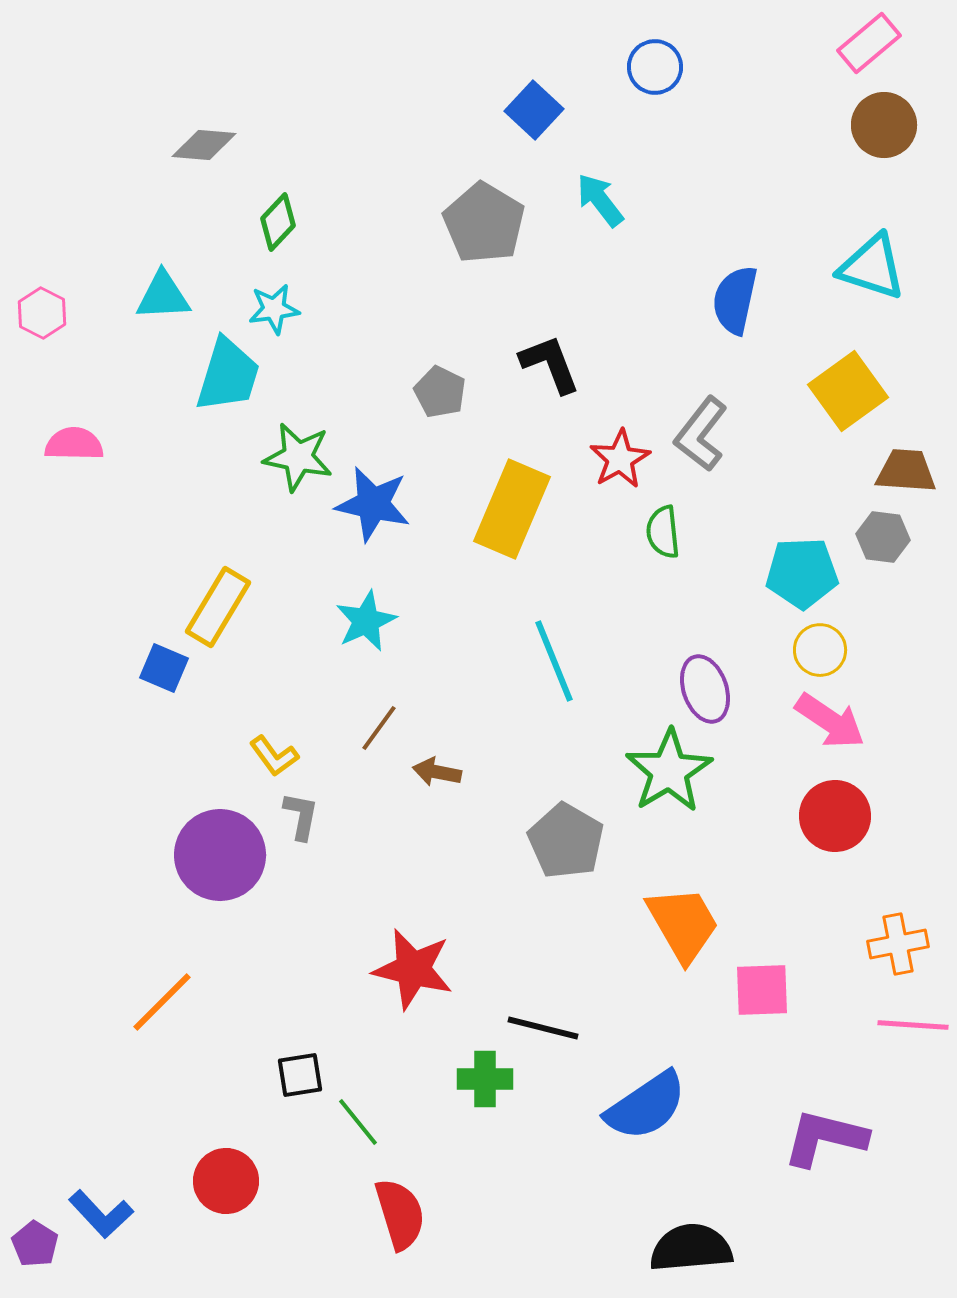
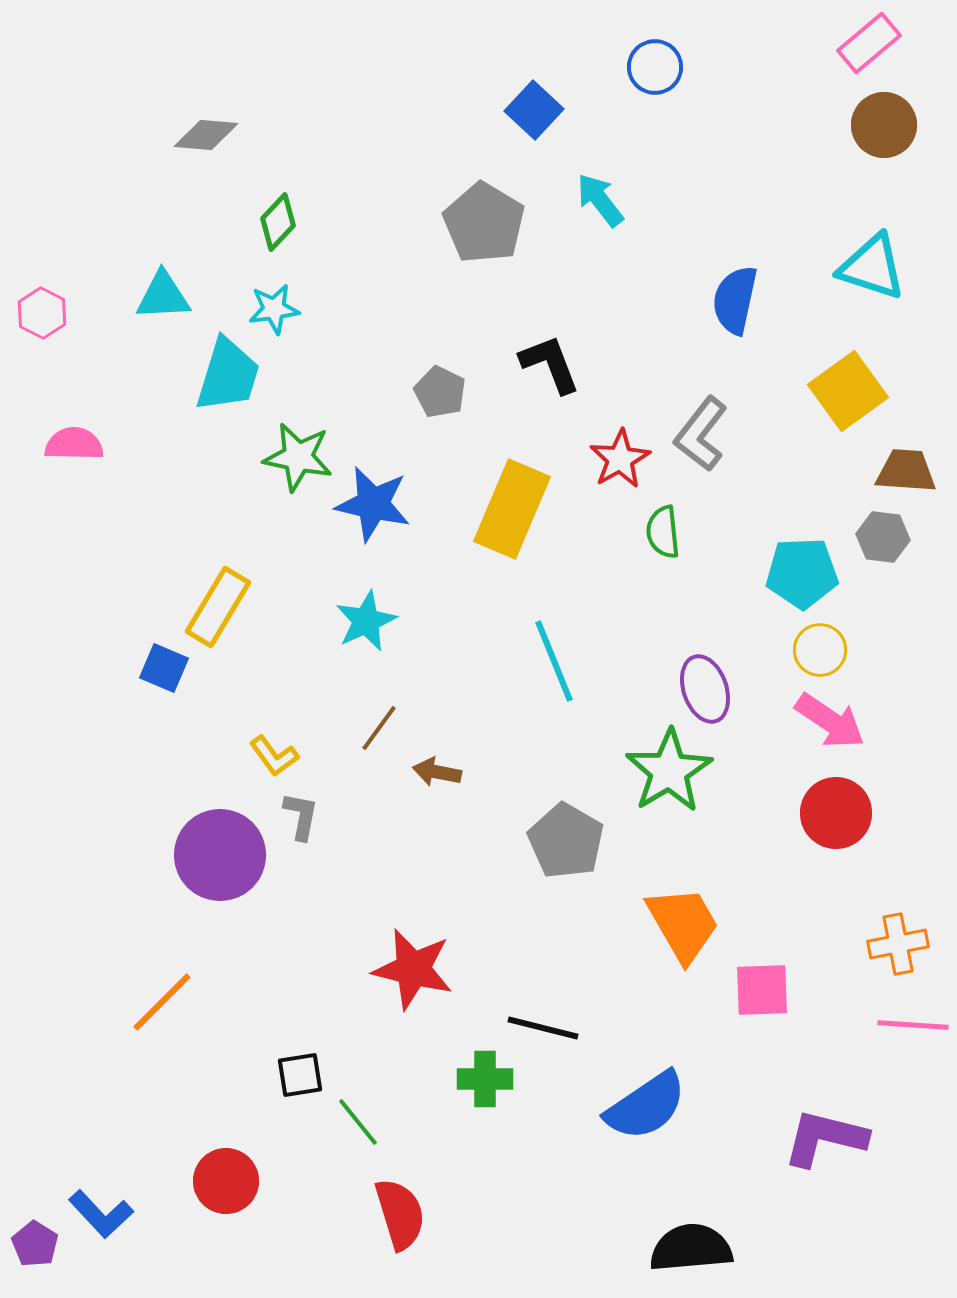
gray diamond at (204, 145): moved 2 px right, 10 px up
red circle at (835, 816): moved 1 px right, 3 px up
